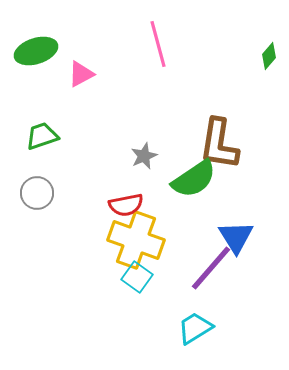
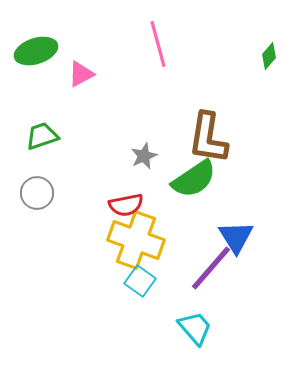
brown L-shape: moved 11 px left, 6 px up
cyan square: moved 3 px right, 4 px down
cyan trapezoid: rotated 81 degrees clockwise
